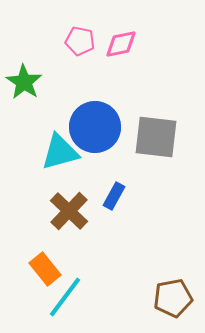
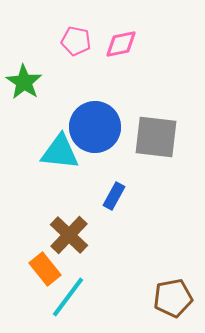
pink pentagon: moved 4 px left
cyan triangle: rotated 21 degrees clockwise
brown cross: moved 24 px down
cyan line: moved 3 px right
